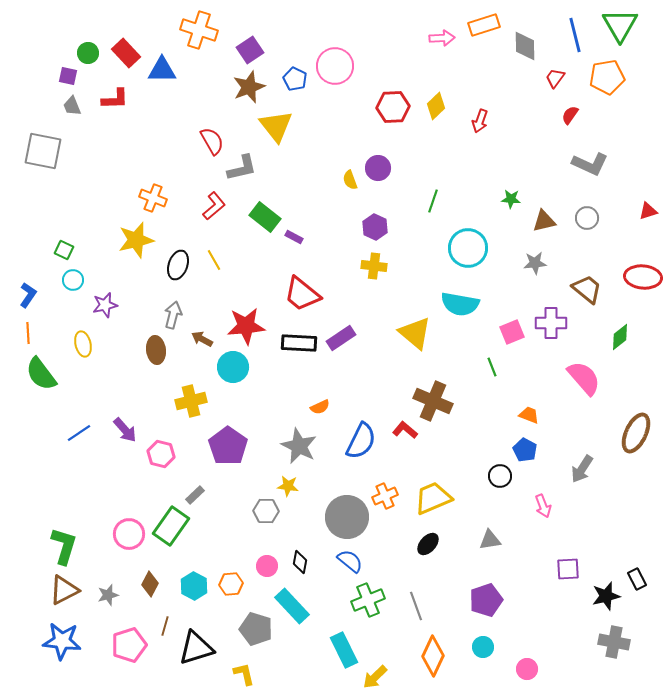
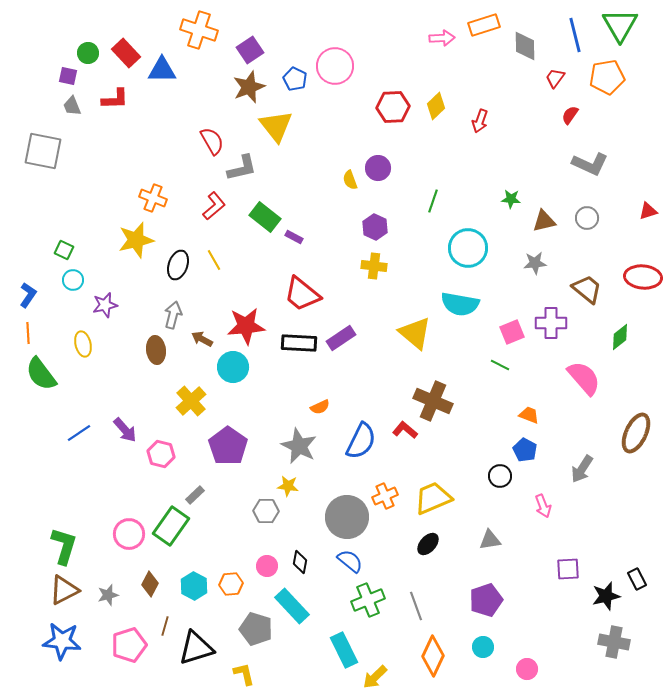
green line at (492, 367): moved 8 px right, 2 px up; rotated 42 degrees counterclockwise
yellow cross at (191, 401): rotated 28 degrees counterclockwise
